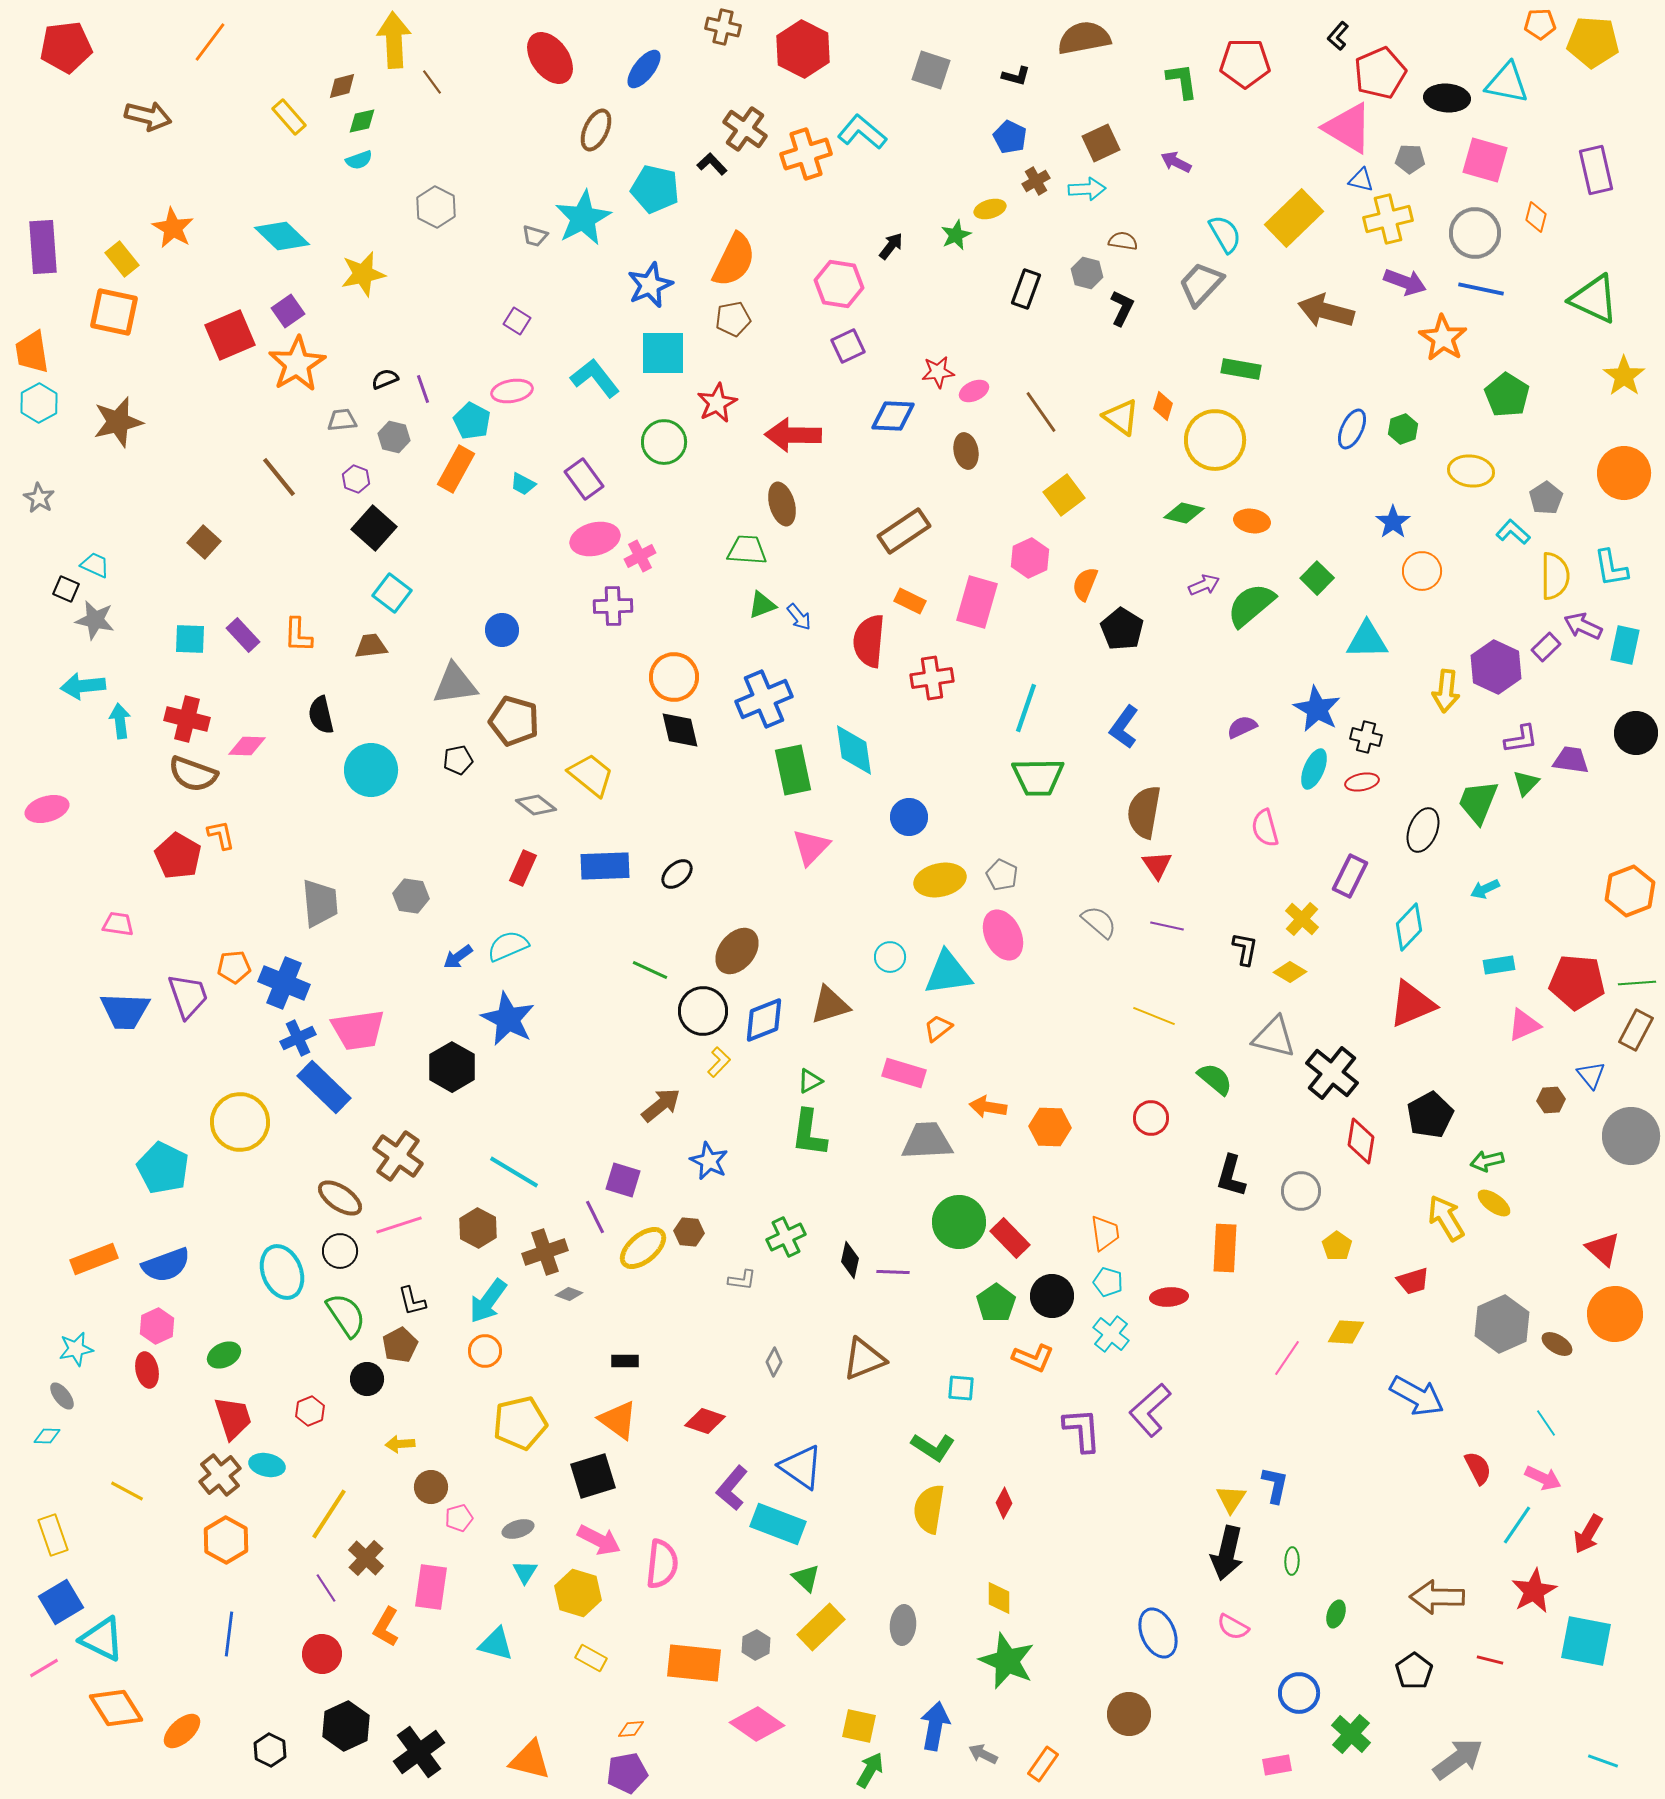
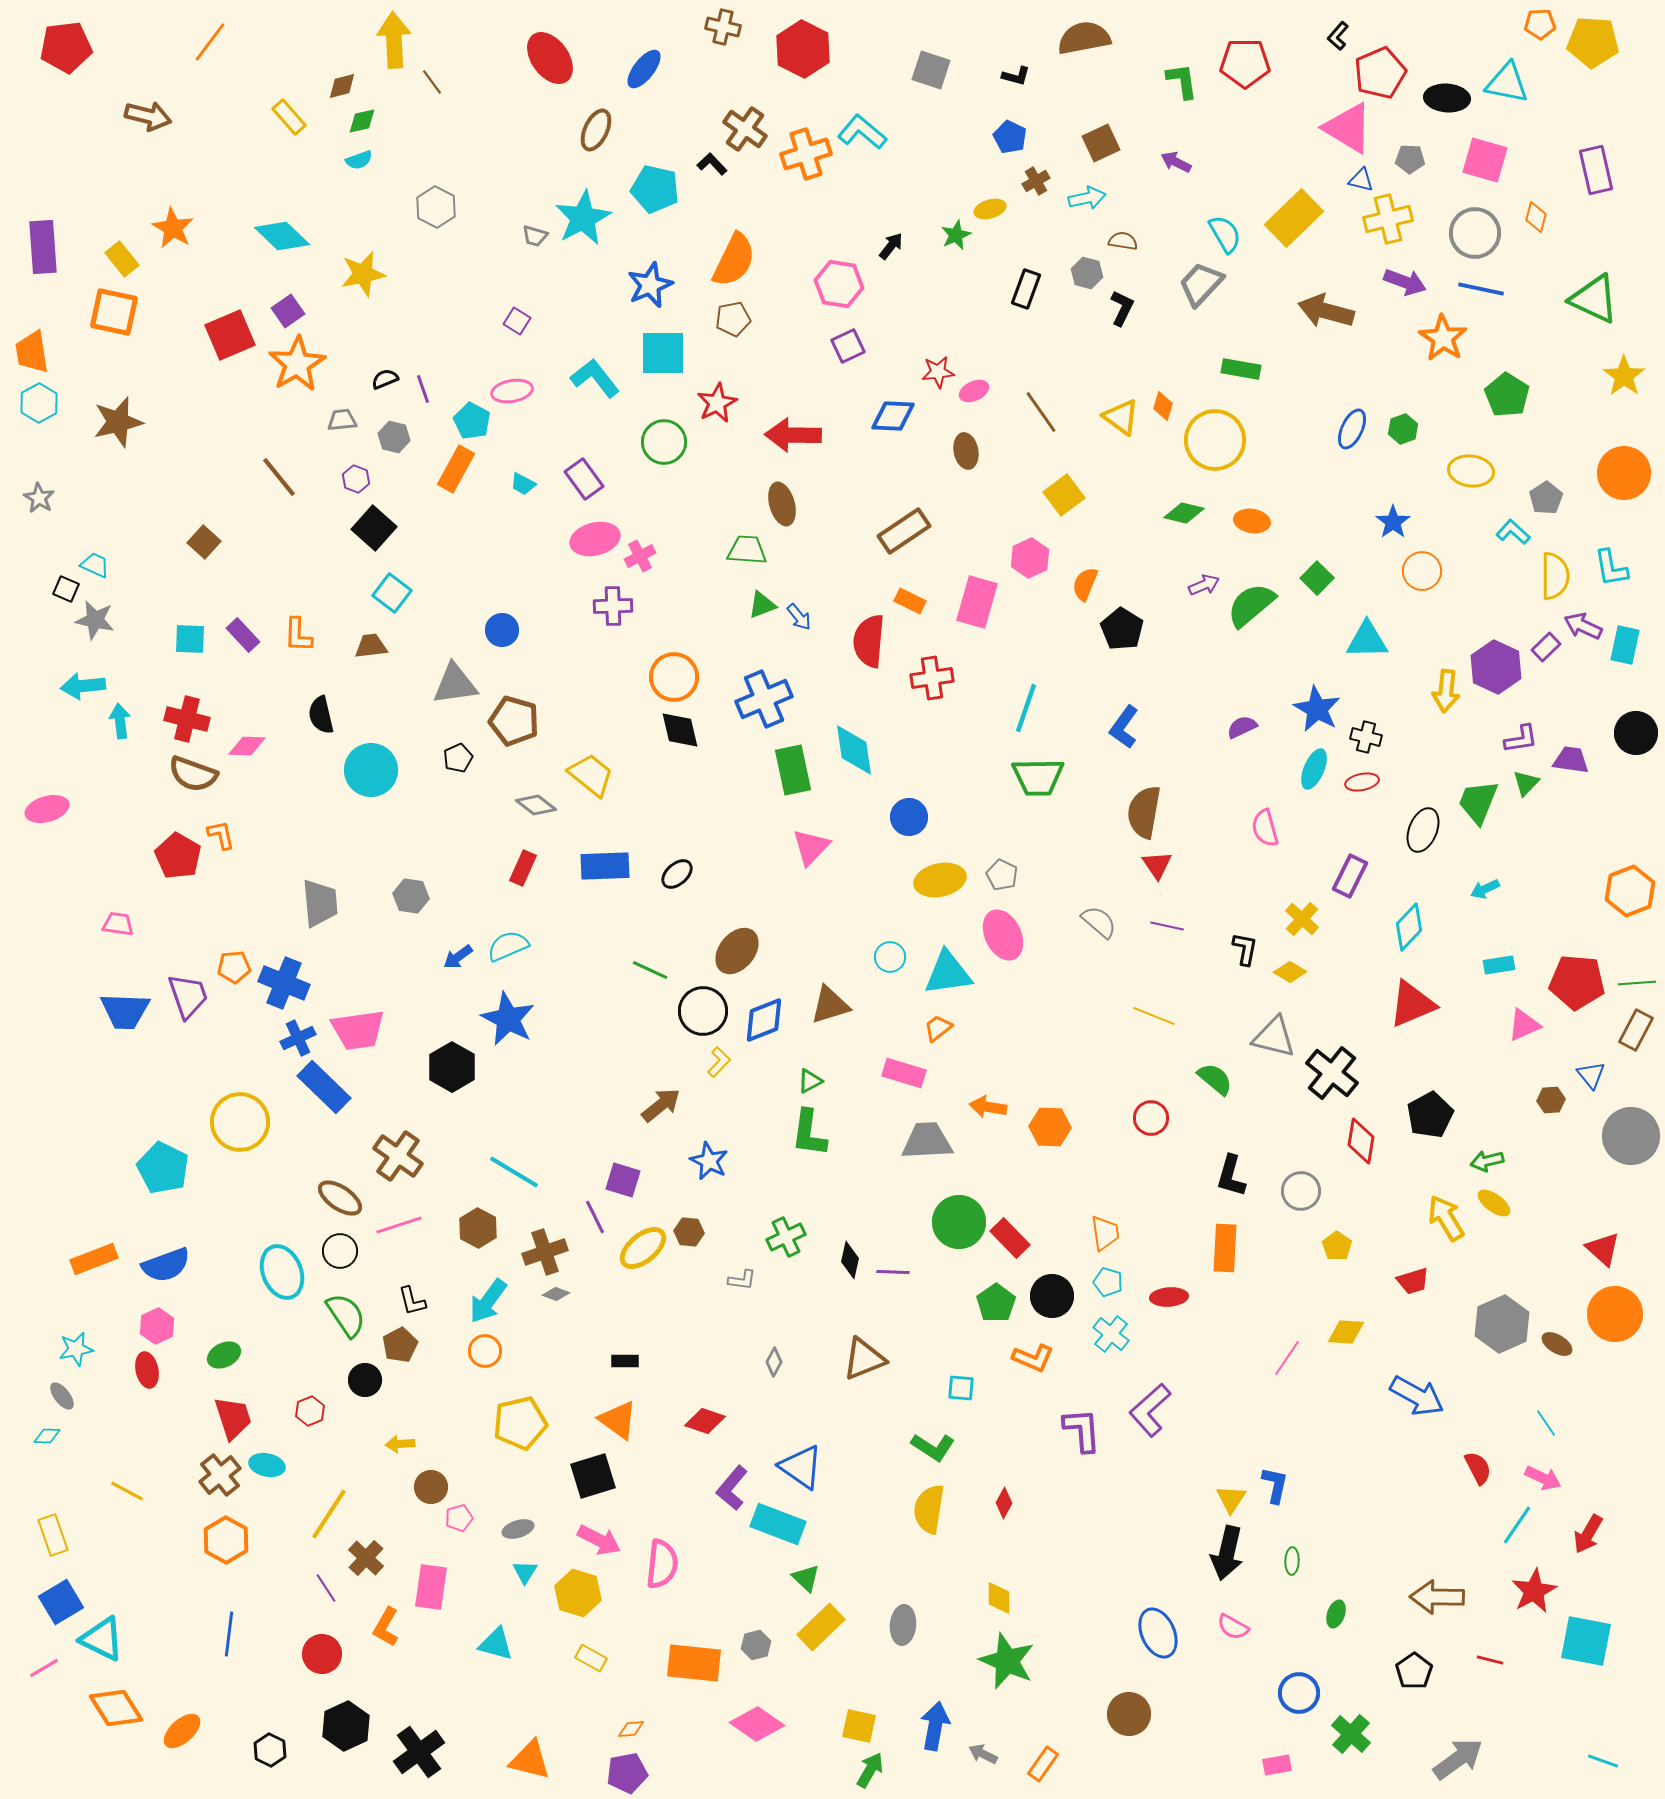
cyan arrow at (1087, 189): moved 9 px down; rotated 9 degrees counterclockwise
black pentagon at (458, 760): moved 2 px up; rotated 12 degrees counterclockwise
gray diamond at (569, 1294): moved 13 px left
black circle at (367, 1379): moved 2 px left, 1 px down
gray hexagon at (756, 1645): rotated 12 degrees clockwise
